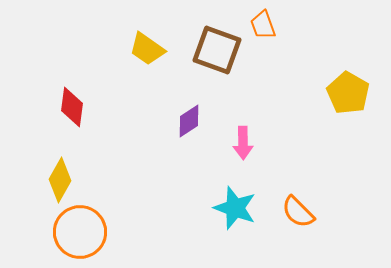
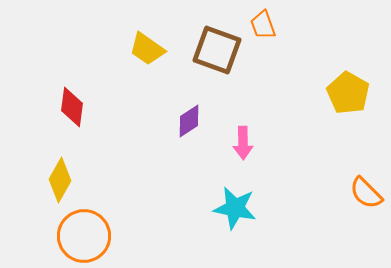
cyan star: rotated 9 degrees counterclockwise
orange semicircle: moved 68 px right, 19 px up
orange circle: moved 4 px right, 4 px down
